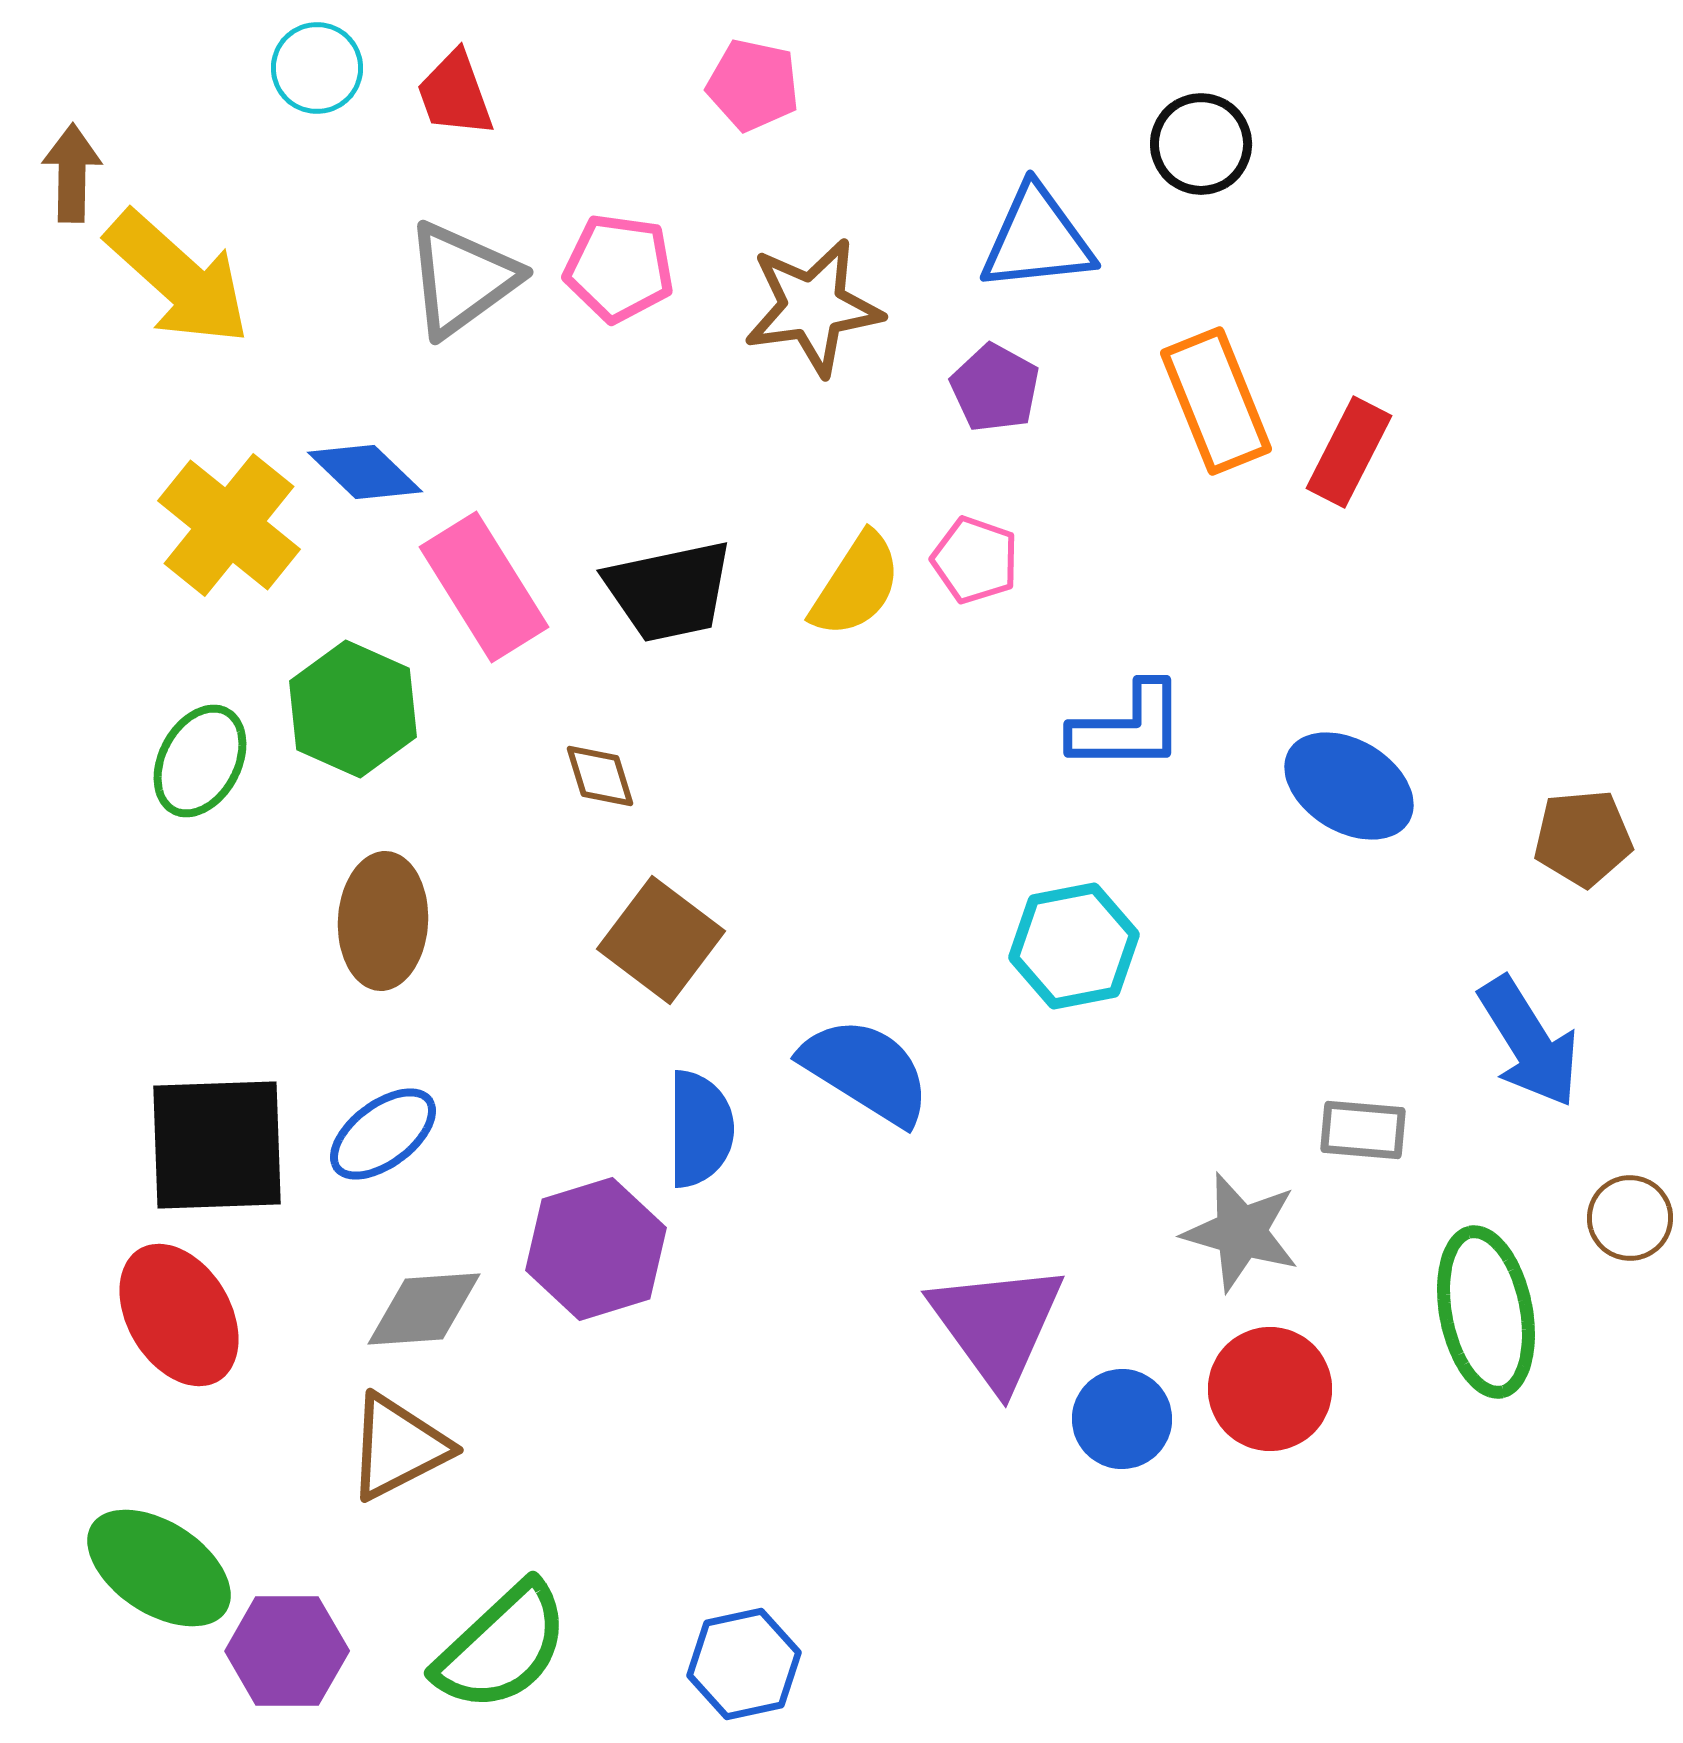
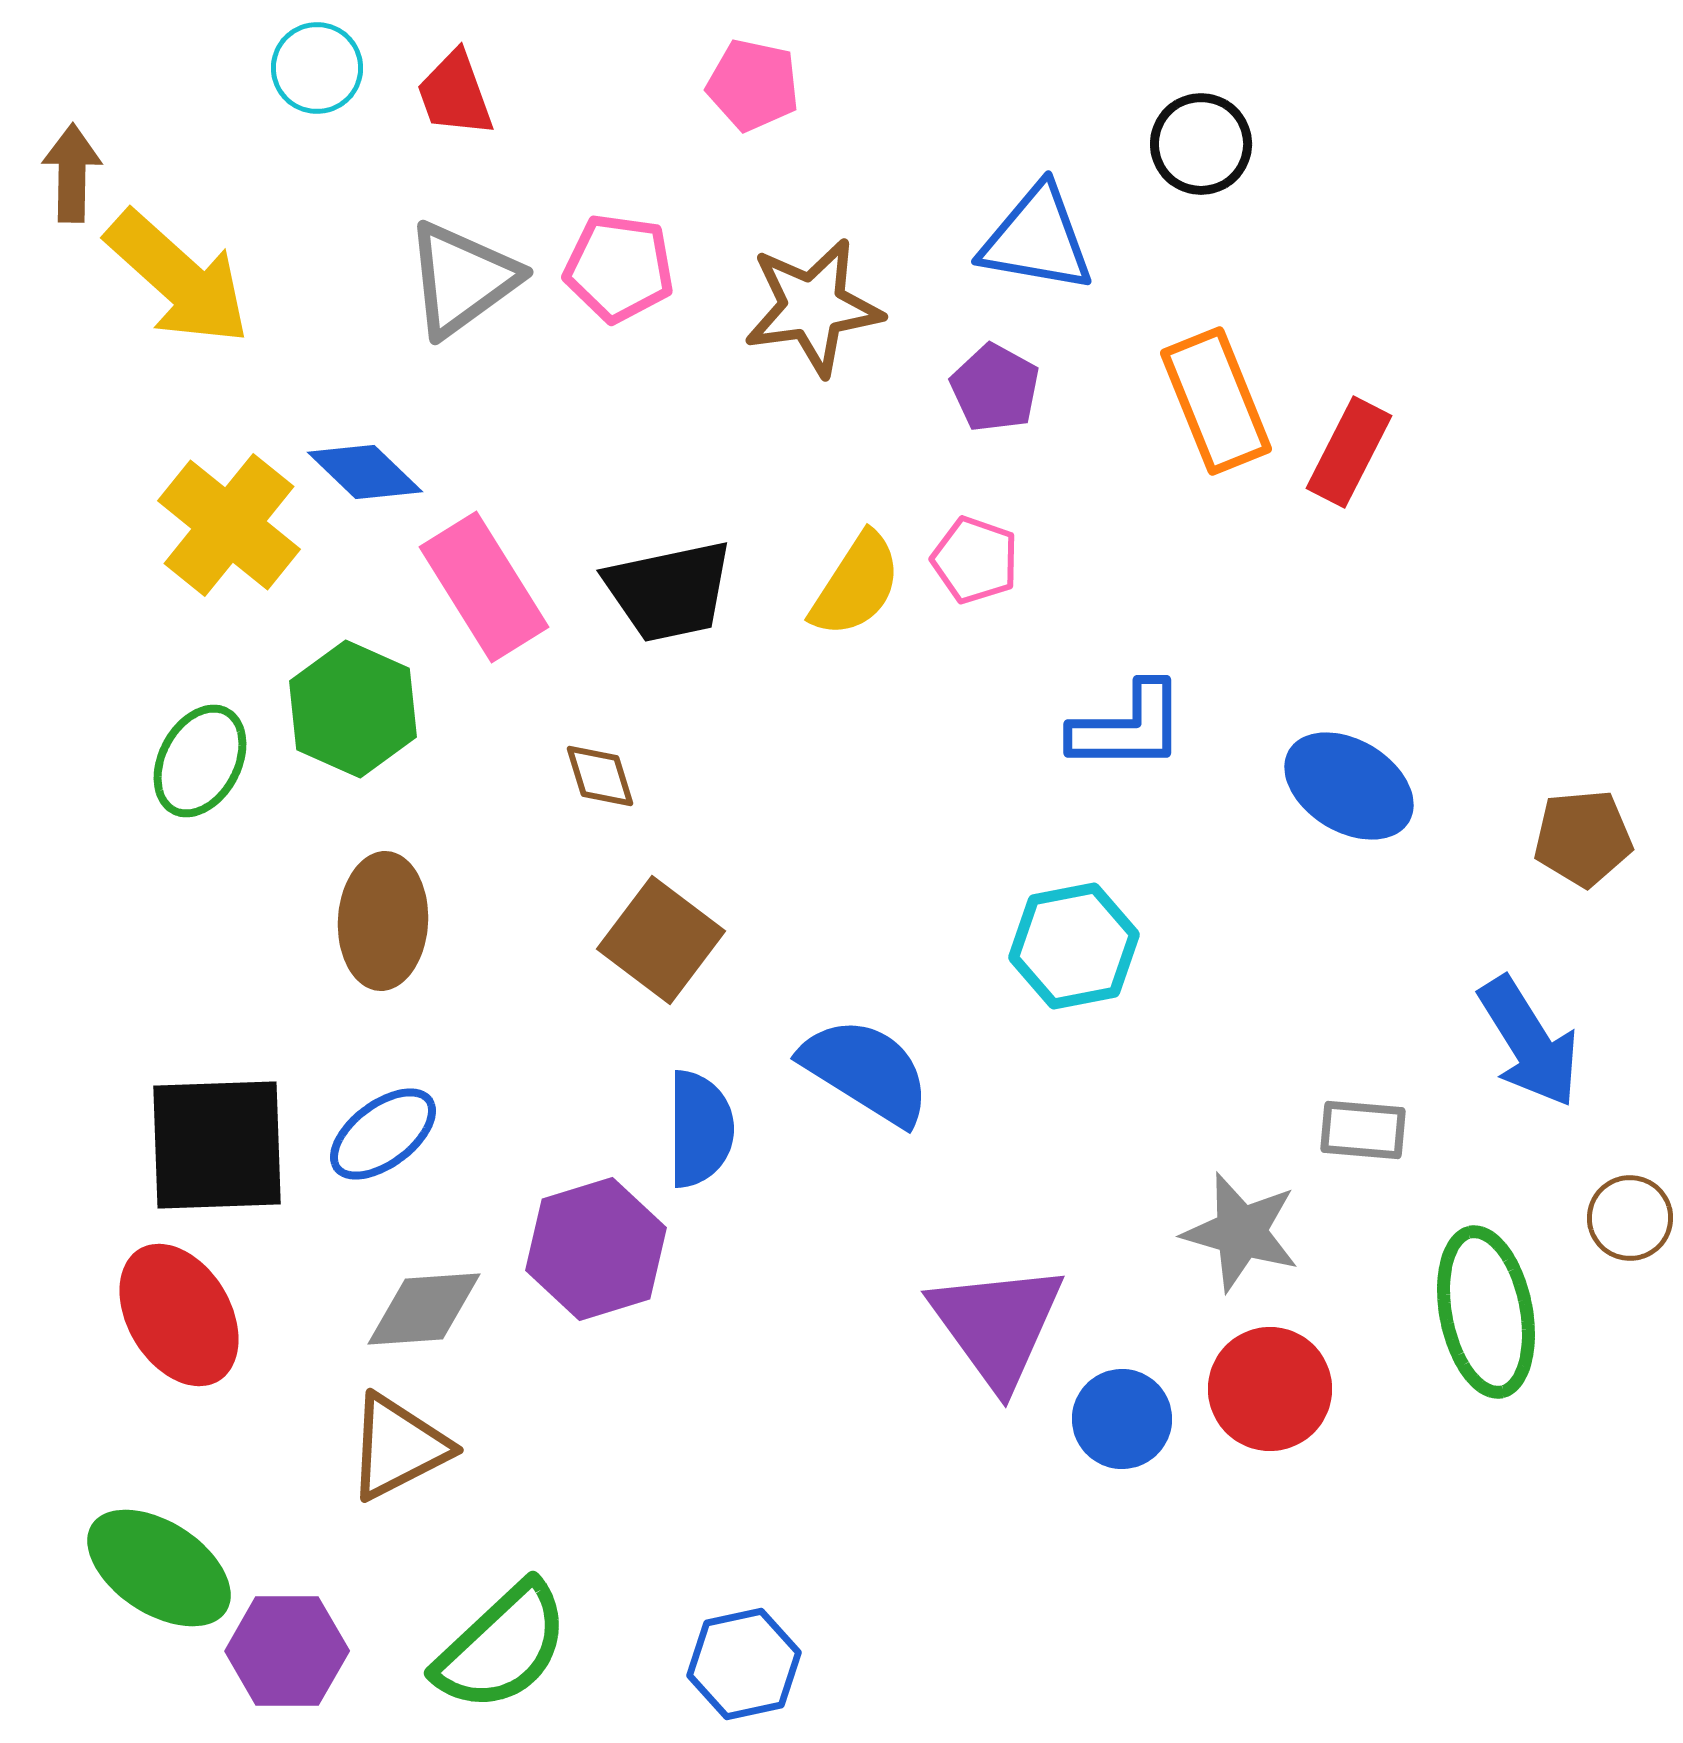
blue triangle at (1037, 239): rotated 16 degrees clockwise
